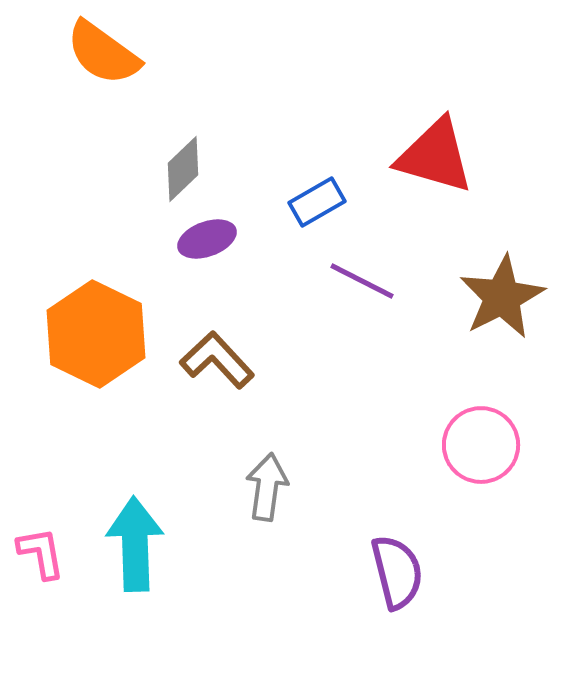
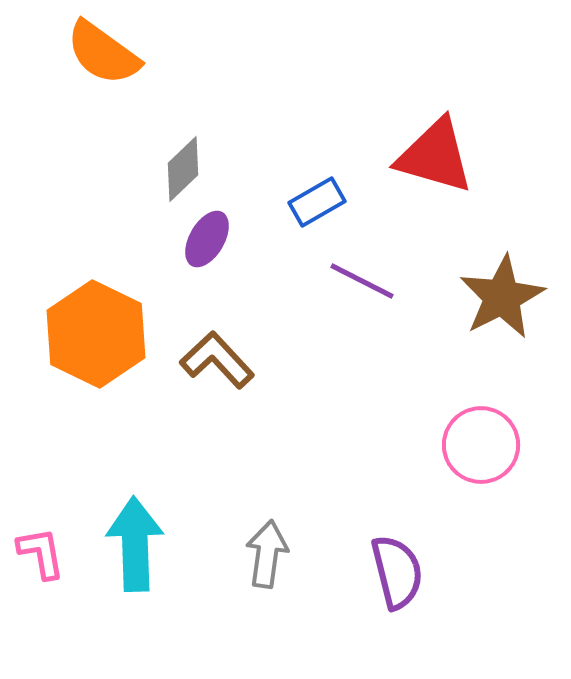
purple ellipse: rotated 40 degrees counterclockwise
gray arrow: moved 67 px down
